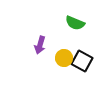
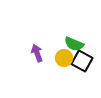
green semicircle: moved 1 px left, 21 px down
purple arrow: moved 3 px left, 8 px down; rotated 144 degrees clockwise
